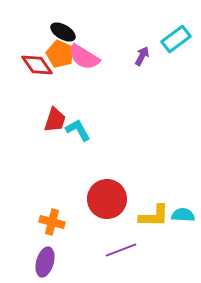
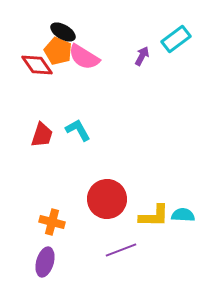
orange pentagon: moved 2 px left, 3 px up
red trapezoid: moved 13 px left, 15 px down
